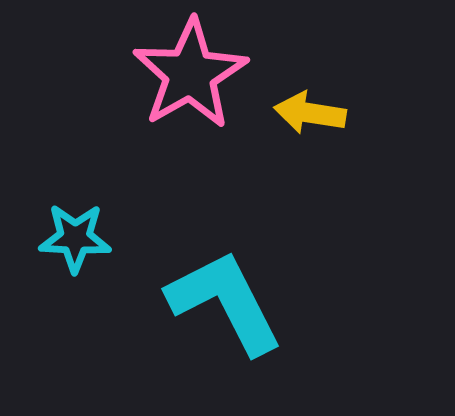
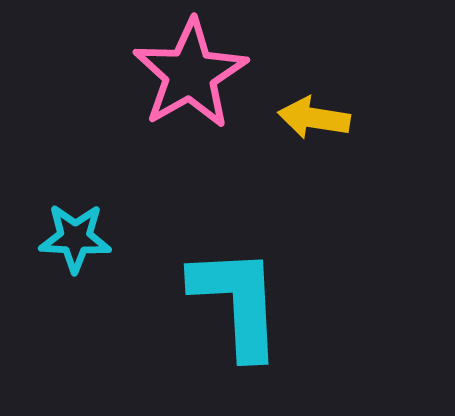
yellow arrow: moved 4 px right, 5 px down
cyan L-shape: moved 12 px right; rotated 24 degrees clockwise
